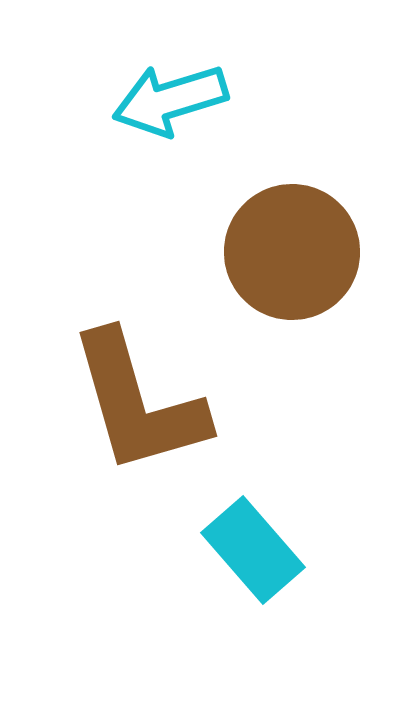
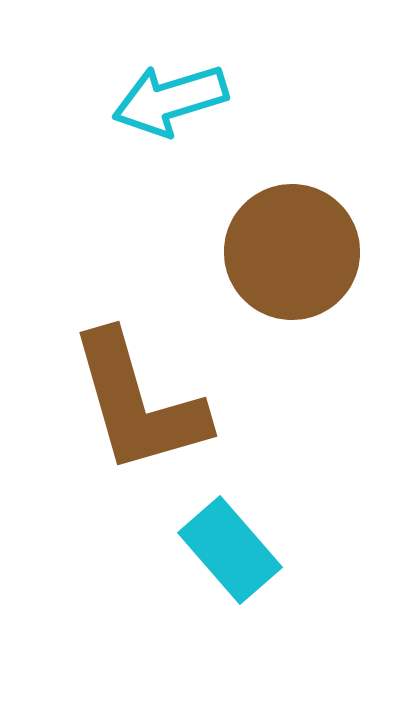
cyan rectangle: moved 23 px left
